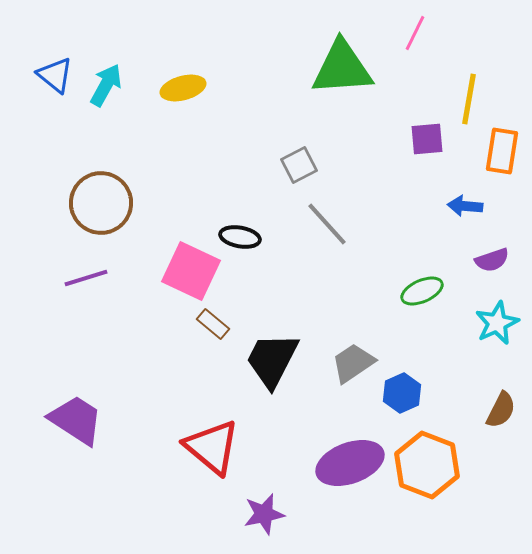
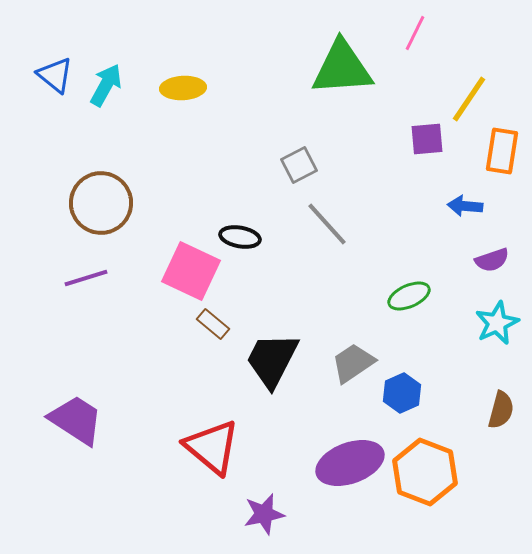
yellow ellipse: rotated 12 degrees clockwise
yellow line: rotated 24 degrees clockwise
green ellipse: moved 13 px left, 5 px down
brown semicircle: rotated 12 degrees counterclockwise
orange hexagon: moved 2 px left, 7 px down
